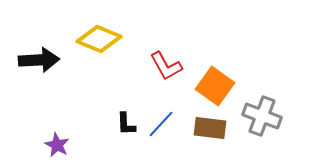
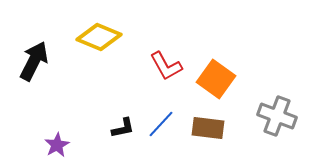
yellow diamond: moved 2 px up
black arrow: moved 5 px left, 1 px down; rotated 60 degrees counterclockwise
orange square: moved 1 px right, 7 px up
gray cross: moved 15 px right
black L-shape: moved 3 px left, 4 px down; rotated 100 degrees counterclockwise
brown rectangle: moved 2 px left
purple star: rotated 15 degrees clockwise
